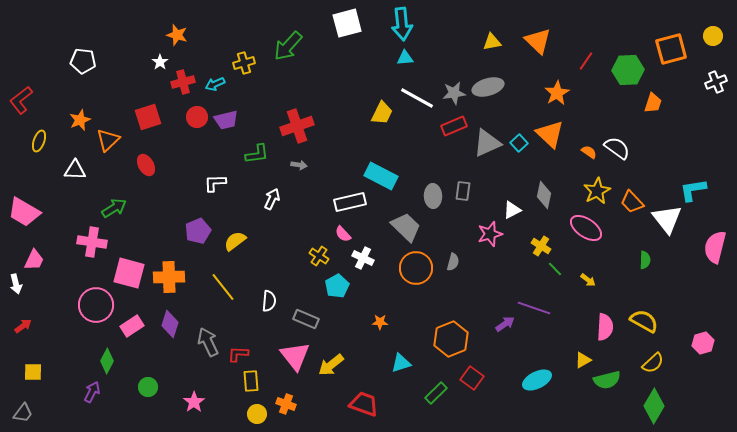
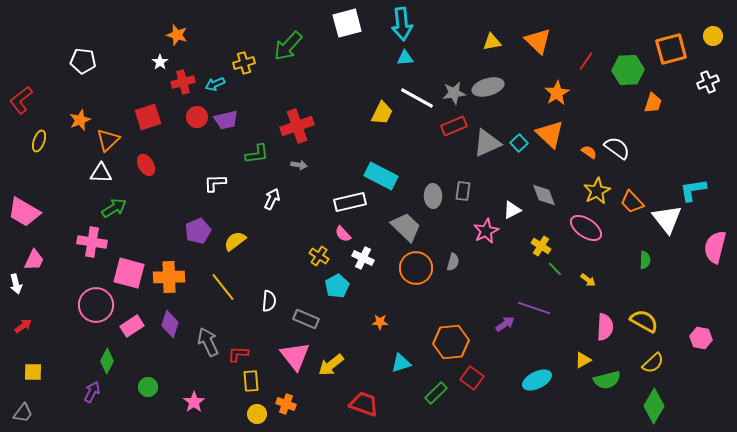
white cross at (716, 82): moved 8 px left
white triangle at (75, 170): moved 26 px right, 3 px down
gray diamond at (544, 195): rotated 32 degrees counterclockwise
pink star at (490, 234): moved 4 px left, 3 px up; rotated 10 degrees counterclockwise
orange hexagon at (451, 339): moved 3 px down; rotated 16 degrees clockwise
pink hexagon at (703, 343): moved 2 px left, 5 px up; rotated 25 degrees clockwise
